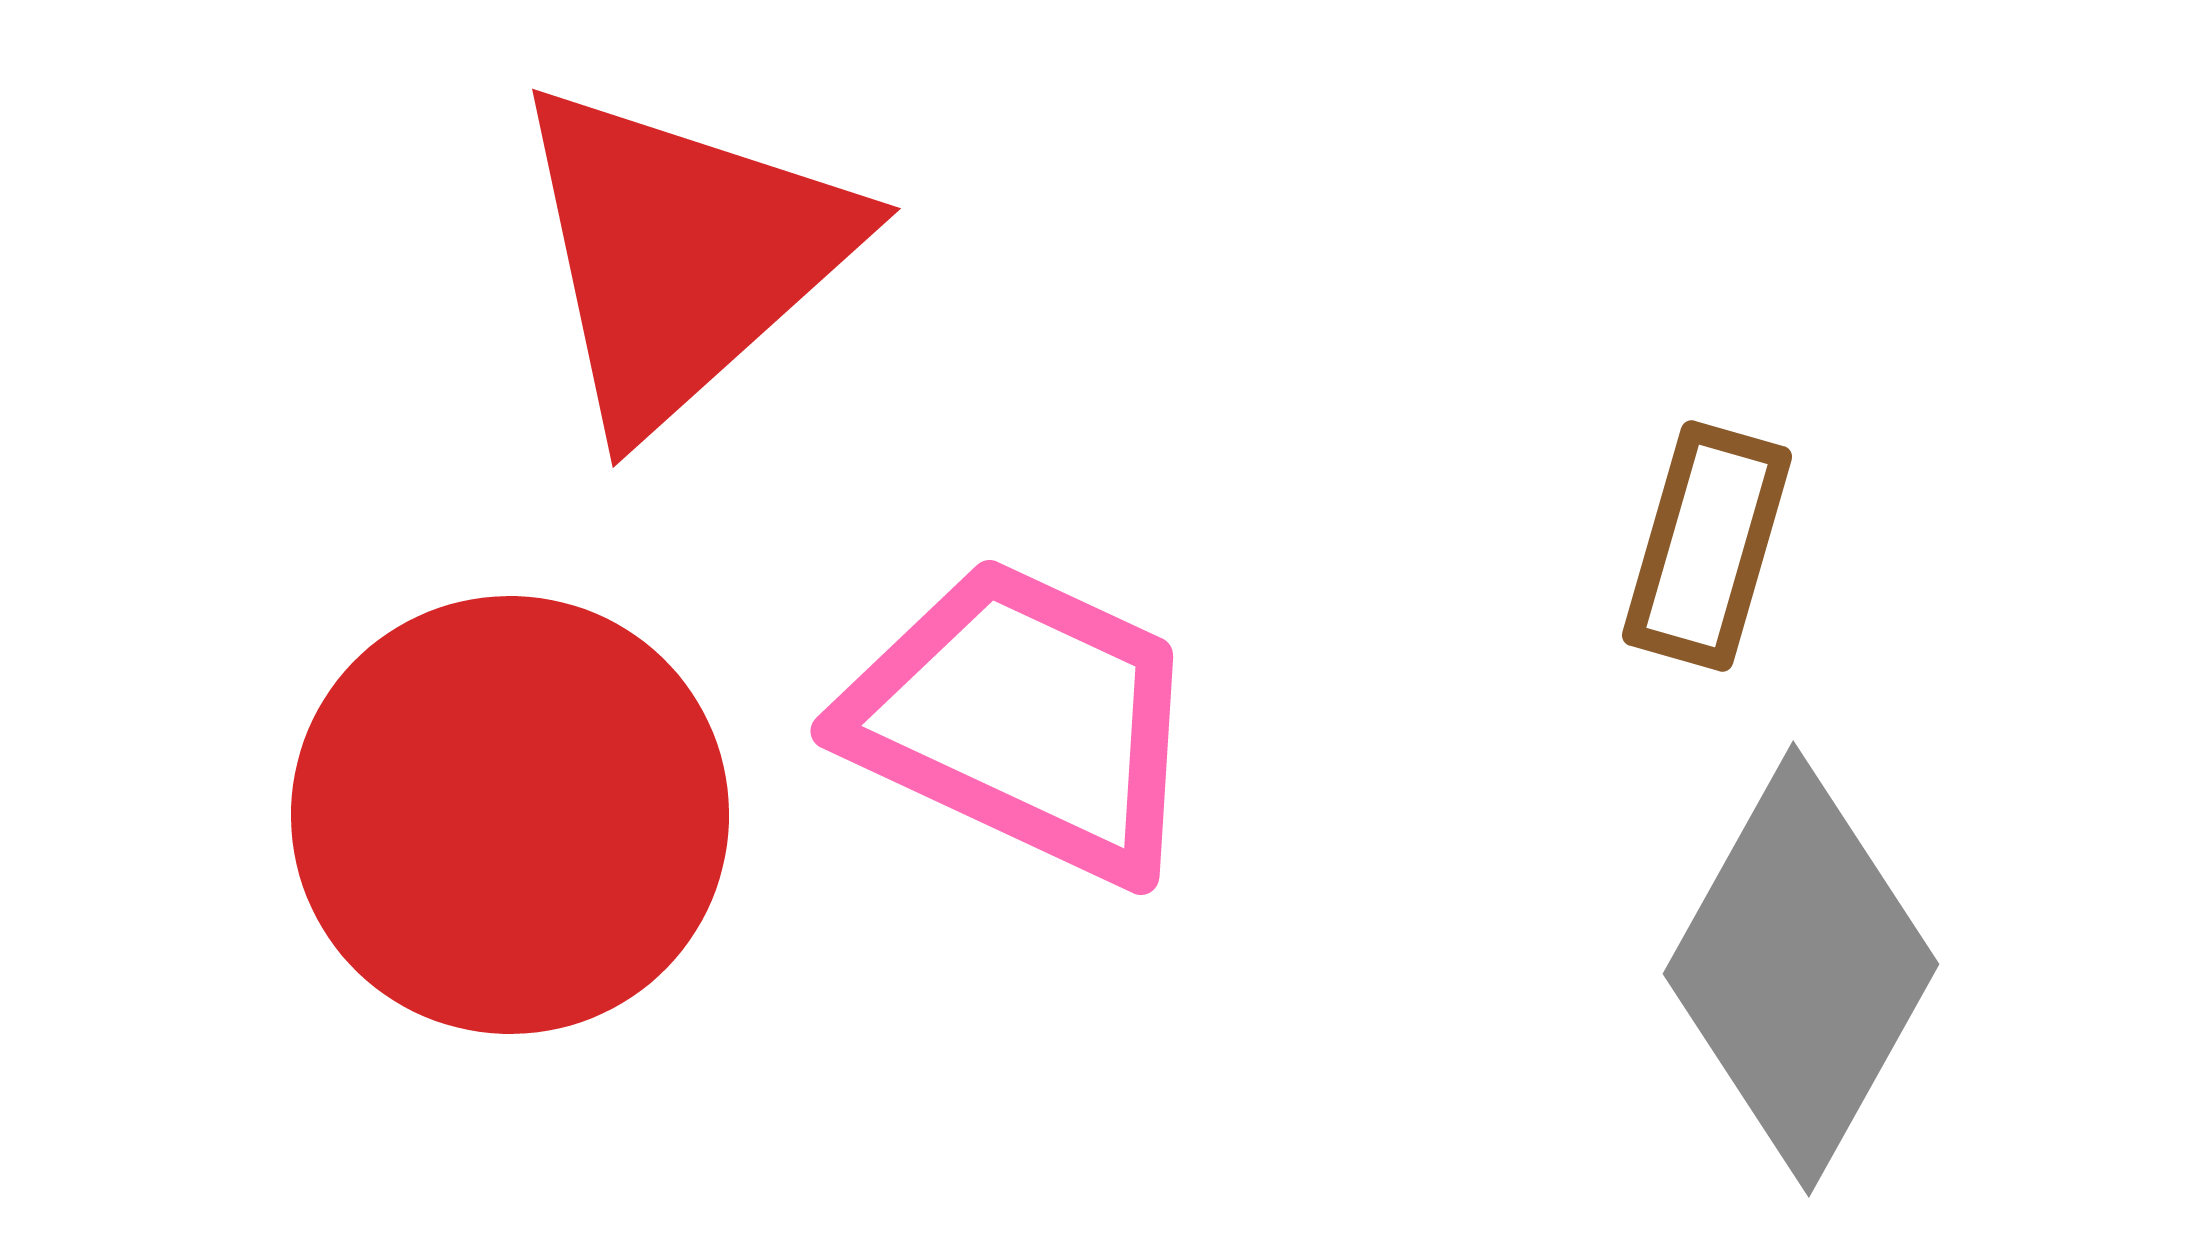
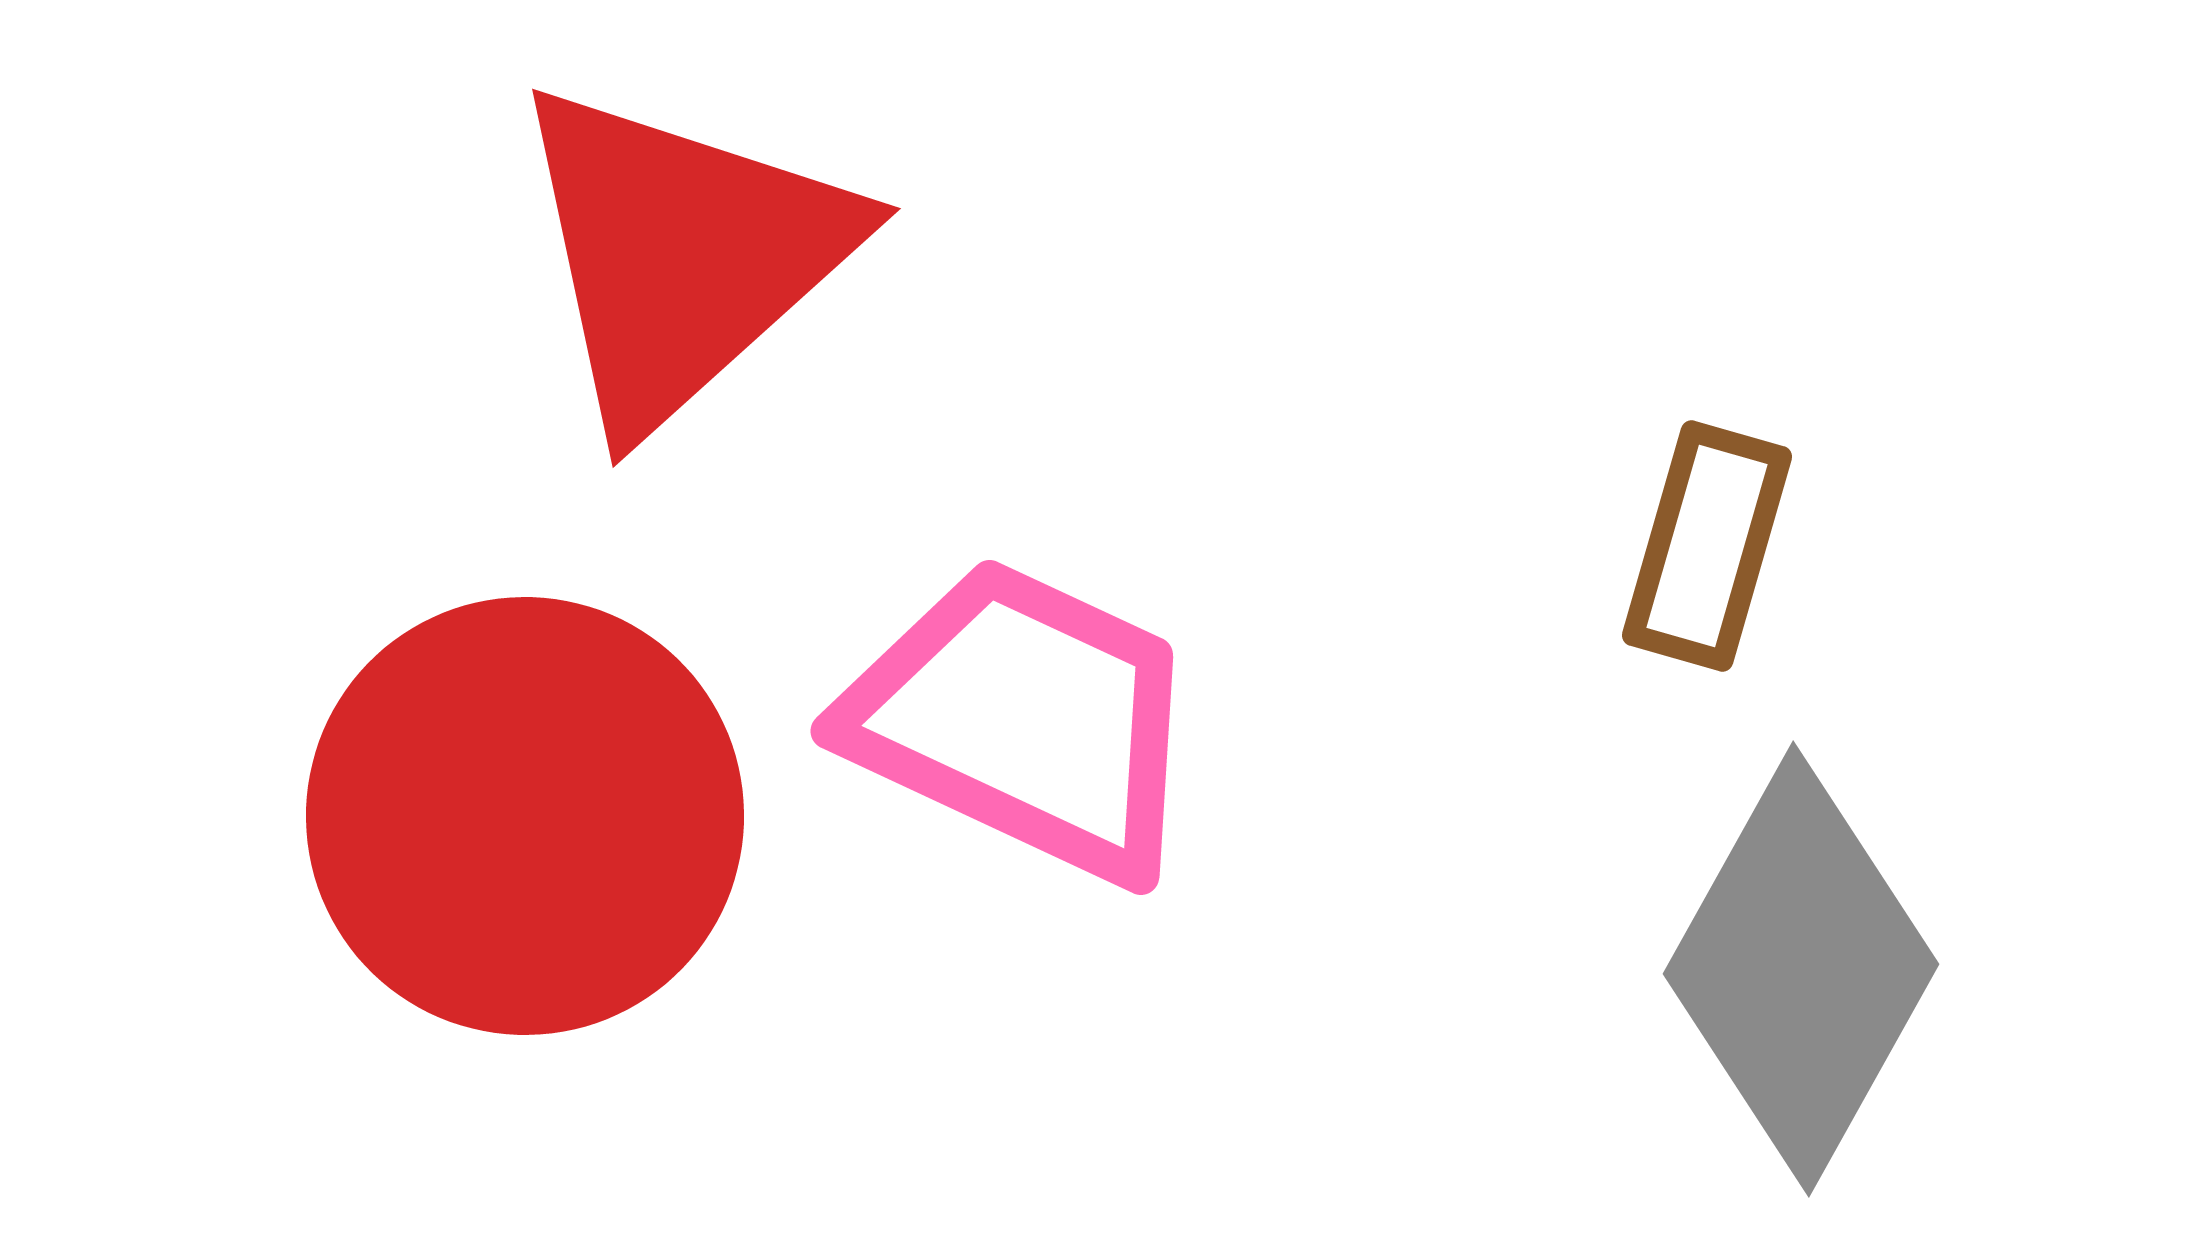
red circle: moved 15 px right, 1 px down
